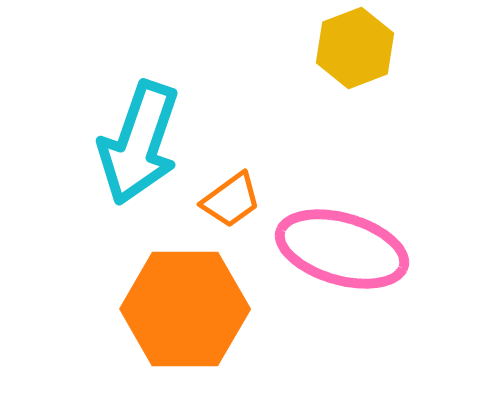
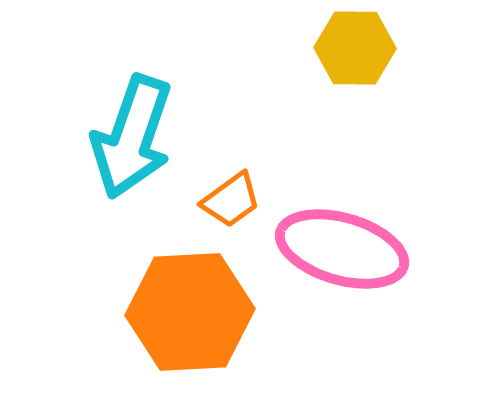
yellow hexagon: rotated 22 degrees clockwise
cyan arrow: moved 7 px left, 6 px up
orange hexagon: moved 5 px right, 3 px down; rotated 3 degrees counterclockwise
